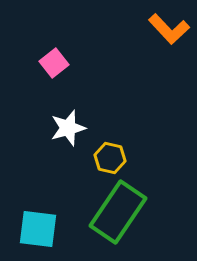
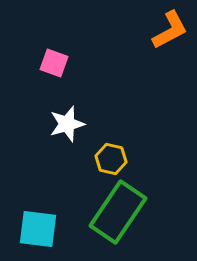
orange L-shape: moved 1 px right, 1 px down; rotated 75 degrees counterclockwise
pink square: rotated 32 degrees counterclockwise
white star: moved 1 px left, 4 px up
yellow hexagon: moved 1 px right, 1 px down
